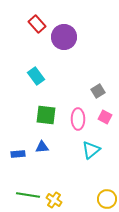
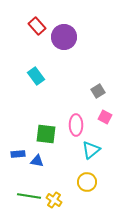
red rectangle: moved 2 px down
green square: moved 19 px down
pink ellipse: moved 2 px left, 6 px down
blue triangle: moved 5 px left, 14 px down; rotated 16 degrees clockwise
green line: moved 1 px right, 1 px down
yellow circle: moved 20 px left, 17 px up
